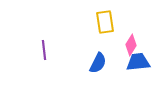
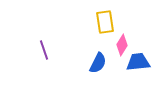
pink diamond: moved 9 px left
purple line: rotated 12 degrees counterclockwise
